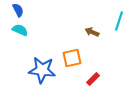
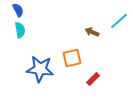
cyan line: rotated 30 degrees clockwise
cyan semicircle: rotated 56 degrees clockwise
blue star: moved 2 px left, 1 px up
